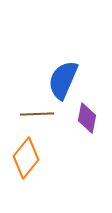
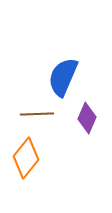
blue semicircle: moved 3 px up
purple diamond: rotated 12 degrees clockwise
